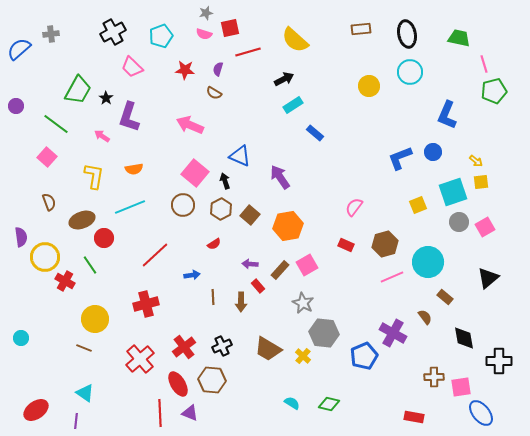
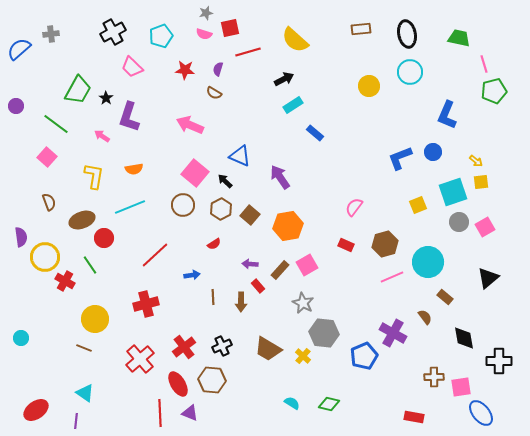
black arrow at (225, 181): rotated 28 degrees counterclockwise
